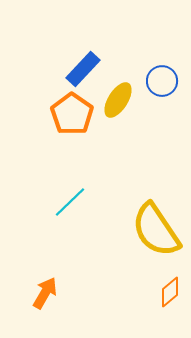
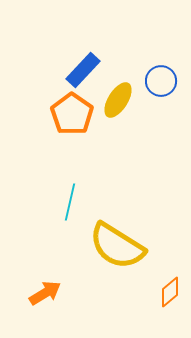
blue rectangle: moved 1 px down
blue circle: moved 1 px left
cyan line: rotated 33 degrees counterclockwise
yellow semicircle: moved 39 px left, 16 px down; rotated 24 degrees counterclockwise
orange arrow: rotated 28 degrees clockwise
